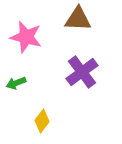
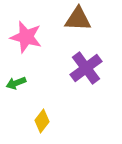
purple cross: moved 4 px right, 4 px up
